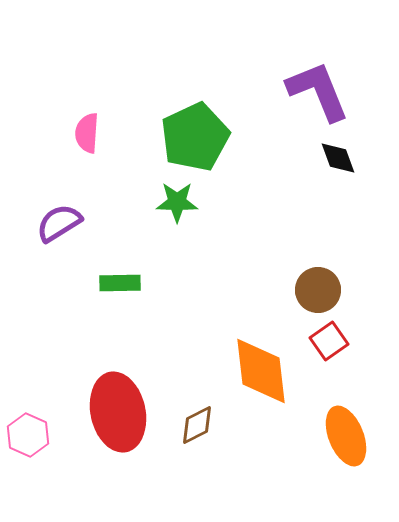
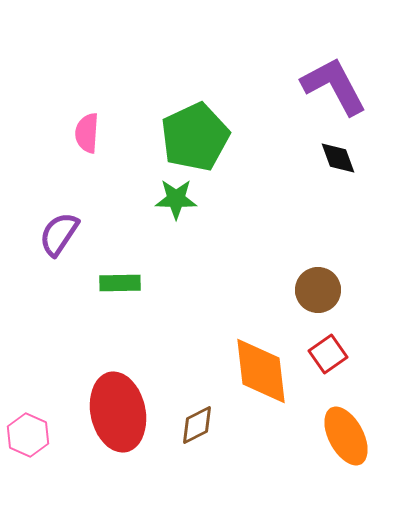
purple L-shape: moved 16 px right, 5 px up; rotated 6 degrees counterclockwise
green star: moved 1 px left, 3 px up
purple semicircle: moved 11 px down; rotated 24 degrees counterclockwise
red square: moved 1 px left, 13 px down
orange ellipse: rotated 6 degrees counterclockwise
